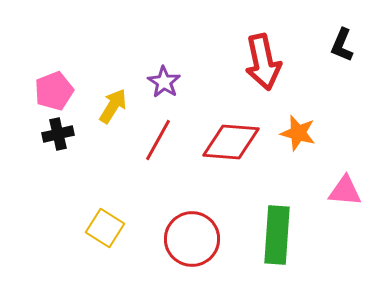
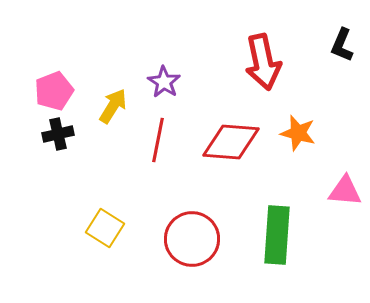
red line: rotated 18 degrees counterclockwise
